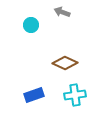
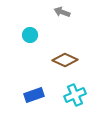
cyan circle: moved 1 px left, 10 px down
brown diamond: moved 3 px up
cyan cross: rotated 15 degrees counterclockwise
